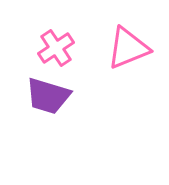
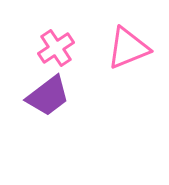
purple trapezoid: rotated 54 degrees counterclockwise
